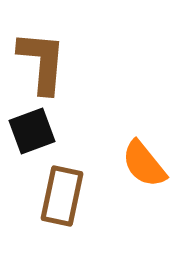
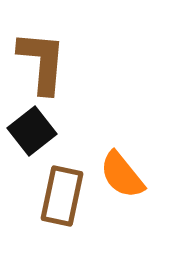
black square: rotated 18 degrees counterclockwise
orange semicircle: moved 22 px left, 11 px down
